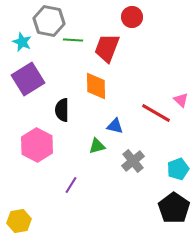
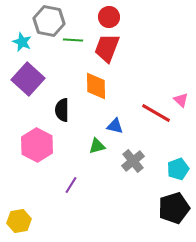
red circle: moved 23 px left
purple square: rotated 16 degrees counterclockwise
black pentagon: rotated 20 degrees clockwise
